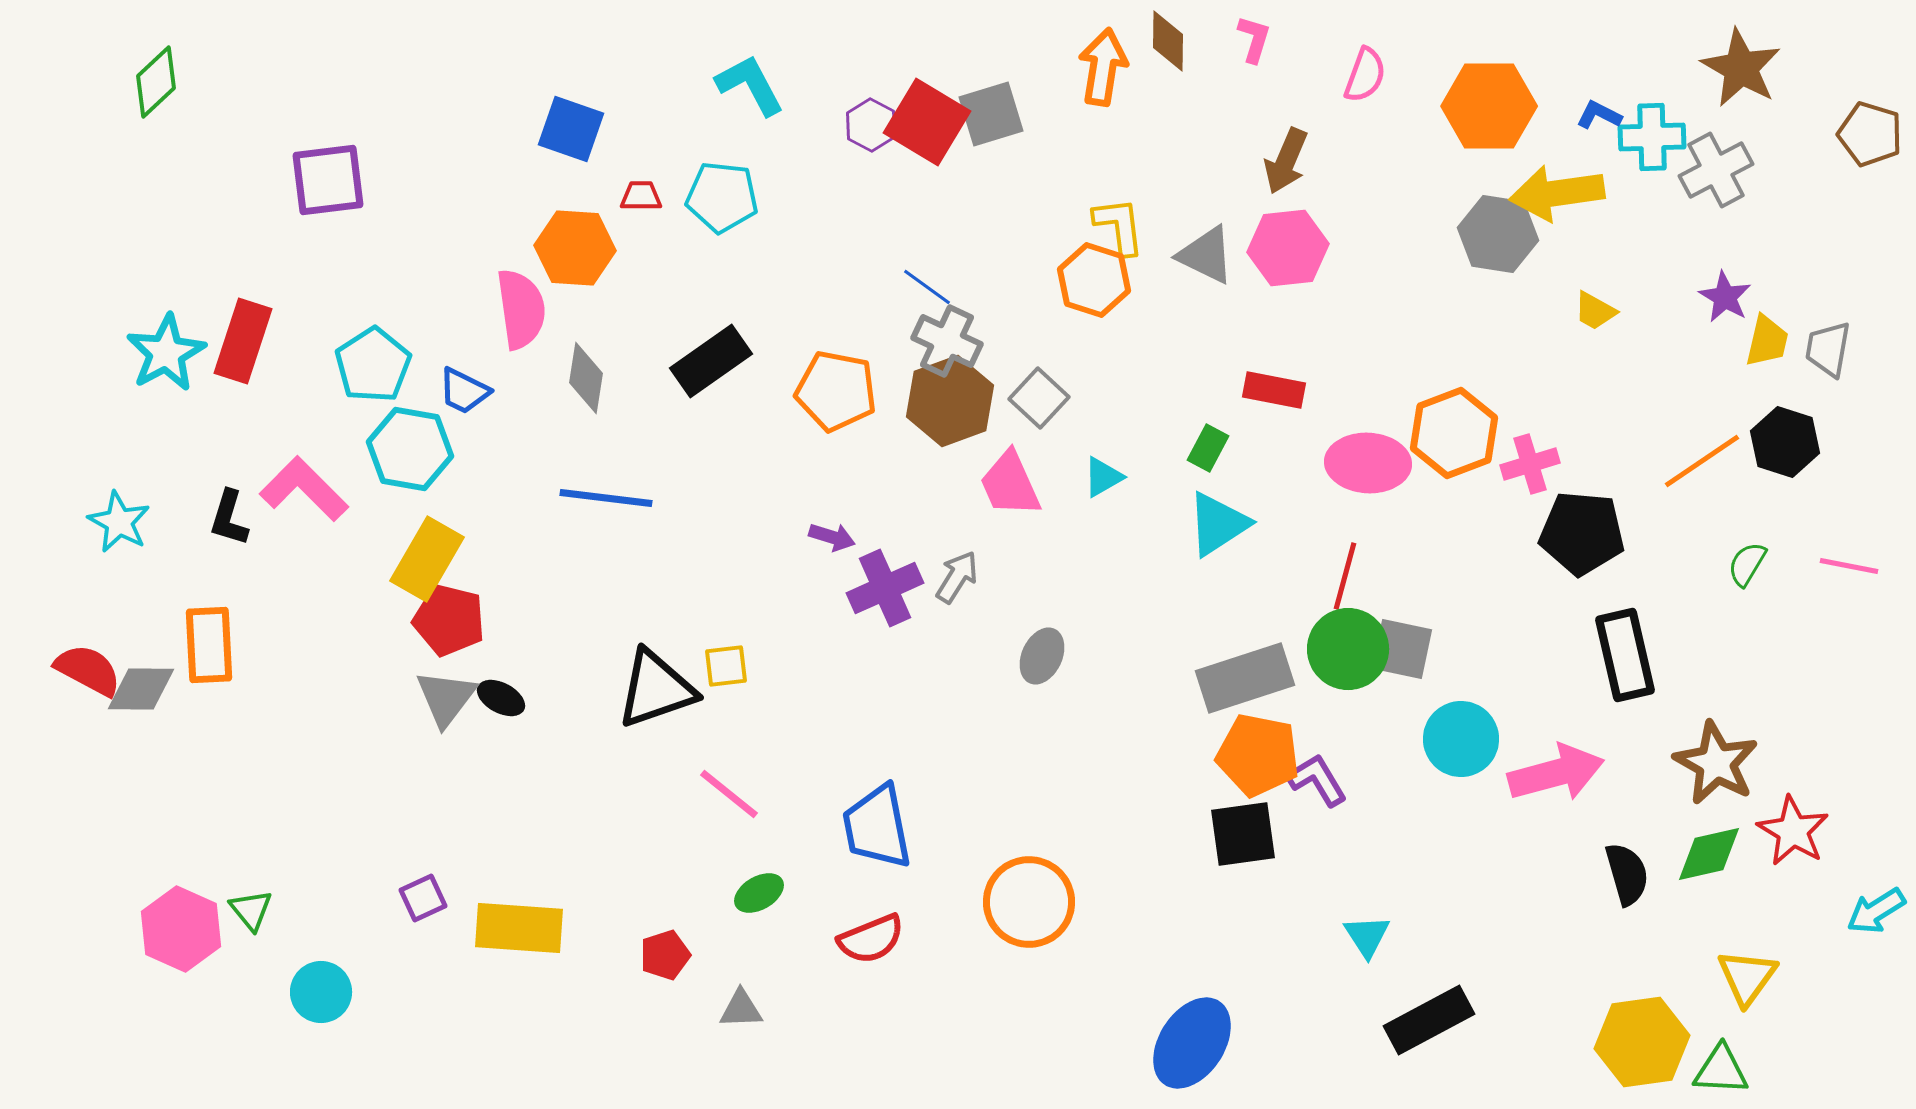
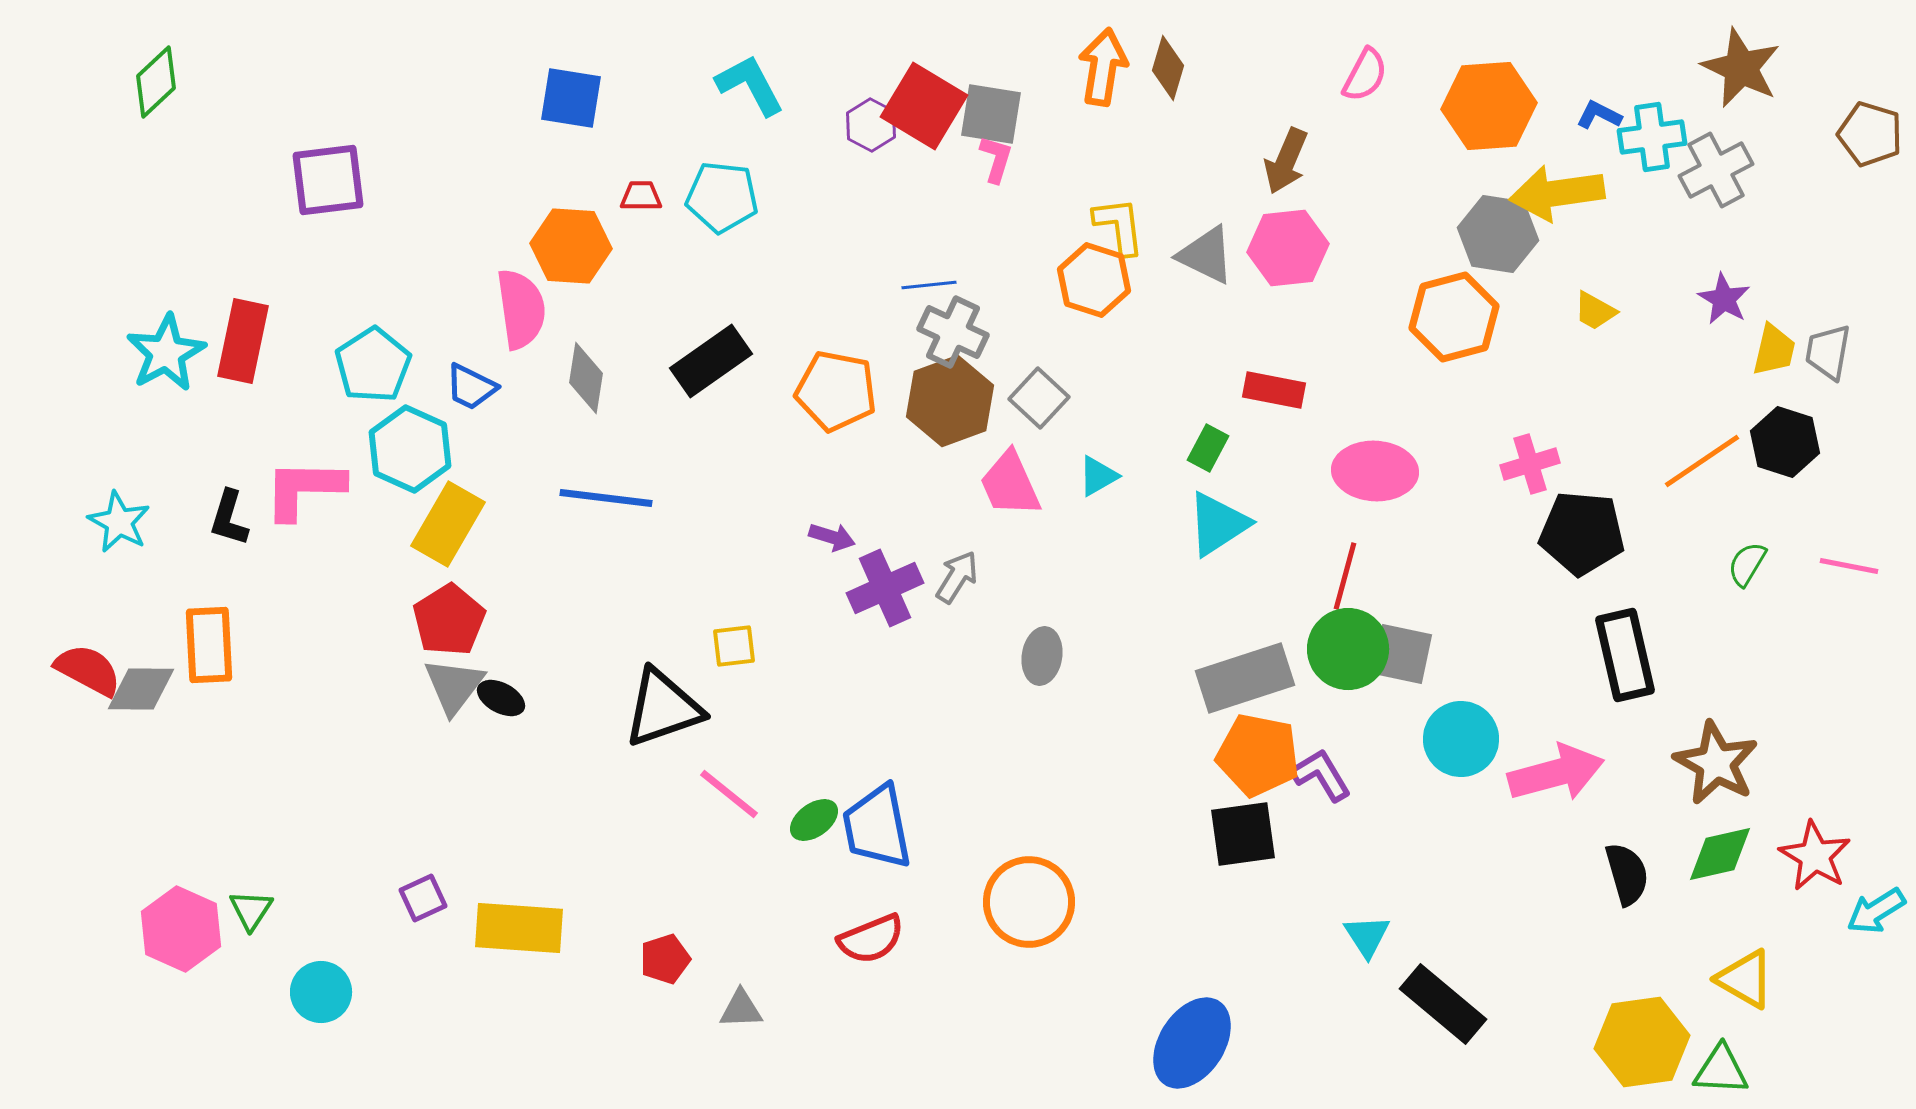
pink L-shape at (1254, 39): moved 258 px left, 120 px down
brown diamond at (1168, 41): moved 27 px down; rotated 16 degrees clockwise
brown star at (1741, 68): rotated 4 degrees counterclockwise
pink semicircle at (1365, 75): rotated 8 degrees clockwise
orange hexagon at (1489, 106): rotated 4 degrees counterclockwise
gray square at (991, 114): rotated 26 degrees clockwise
red square at (927, 122): moved 3 px left, 16 px up
blue square at (571, 129): moved 31 px up; rotated 10 degrees counterclockwise
cyan cross at (1652, 137): rotated 6 degrees counterclockwise
orange hexagon at (575, 248): moved 4 px left, 2 px up
blue line at (927, 287): moved 2 px right, 2 px up; rotated 42 degrees counterclockwise
purple star at (1725, 297): moved 1 px left, 2 px down
red rectangle at (243, 341): rotated 6 degrees counterclockwise
gray cross at (947, 341): moved 6 px right, 9 px up
yellow trapezoid at (1767, 341): moved 7 px right, 9 px down
gray trapezoid at (1828, 349): moved 3 px down
blue trapezoid at (464, 391): moved 7 px right, 4 px up
orange hexagon at (1454, 433): moved 116 px up; rotated 6 degrees clockwise
cyan hexagon at (410, 449): rotated 14 degrees clockwise
pink ellipse at (1368, 463): moved 7 px right, 8 px down
cyan triangle at (1103, 477): moved 5 px left, 1 px up
pink L-shape at (304, 489): rotated 44 degrees counterclockwise
yellow rectangle at (427, 559): moved 21 px right, 35 px up
red pentagon at (449, 620): rotated 26 degrees clockwise
gray square at (1402, 649): moved 5 px down
gray ellipse at (1042, 656): rotated 16 degrees counterclockwise
yellow square at (726, 666): moved 8 px right, 20 px up
black triangle at (656, 689): moved 7 px right, 19 px down
gray triangle at (446, 698): moved 8 px right, 12 px up
purple L-shape at (1317, 780): moved 4 px right, 5 px up
red star at (1793, 831): moved 22 px right, 25 px down
green diamond at (1709, 854): moved 11 px right
green ellipse at (759, 893): moved 55 px right, 73 px up; rotated 6 degrees counterclockwise
green triangle at (251, 910): rotated 12 degrees clockwise
red pentagon at (665, 955): moved 4 px down
yellow triangle at (1747, 977): moved 2 px left, 2 px down; rotated 36 degrees counterclockwise
black rectangle at (1429, 1020): moved 14 px right, 16 px up; rotated 68 degrees clockwise
